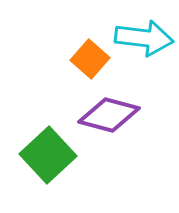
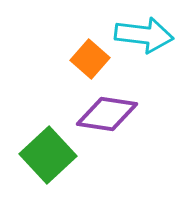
cyan arrow: moved 3 px up
purple diamond: moved 2 px left, 1 px up; rotated 6 degrees counterclockwise
